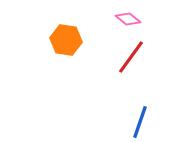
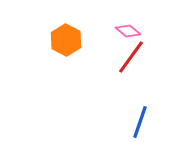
pink diamond: moved 12 px down
orange hexagon: rotated 20 degrees clockwise
